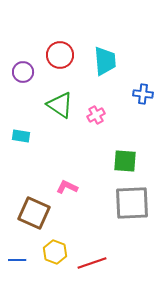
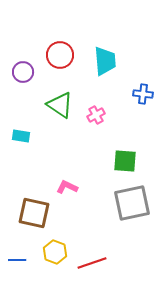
gray square: rotated 9 degrees counterclockwise
brown square: rotated 12 degrees counterclockwise
